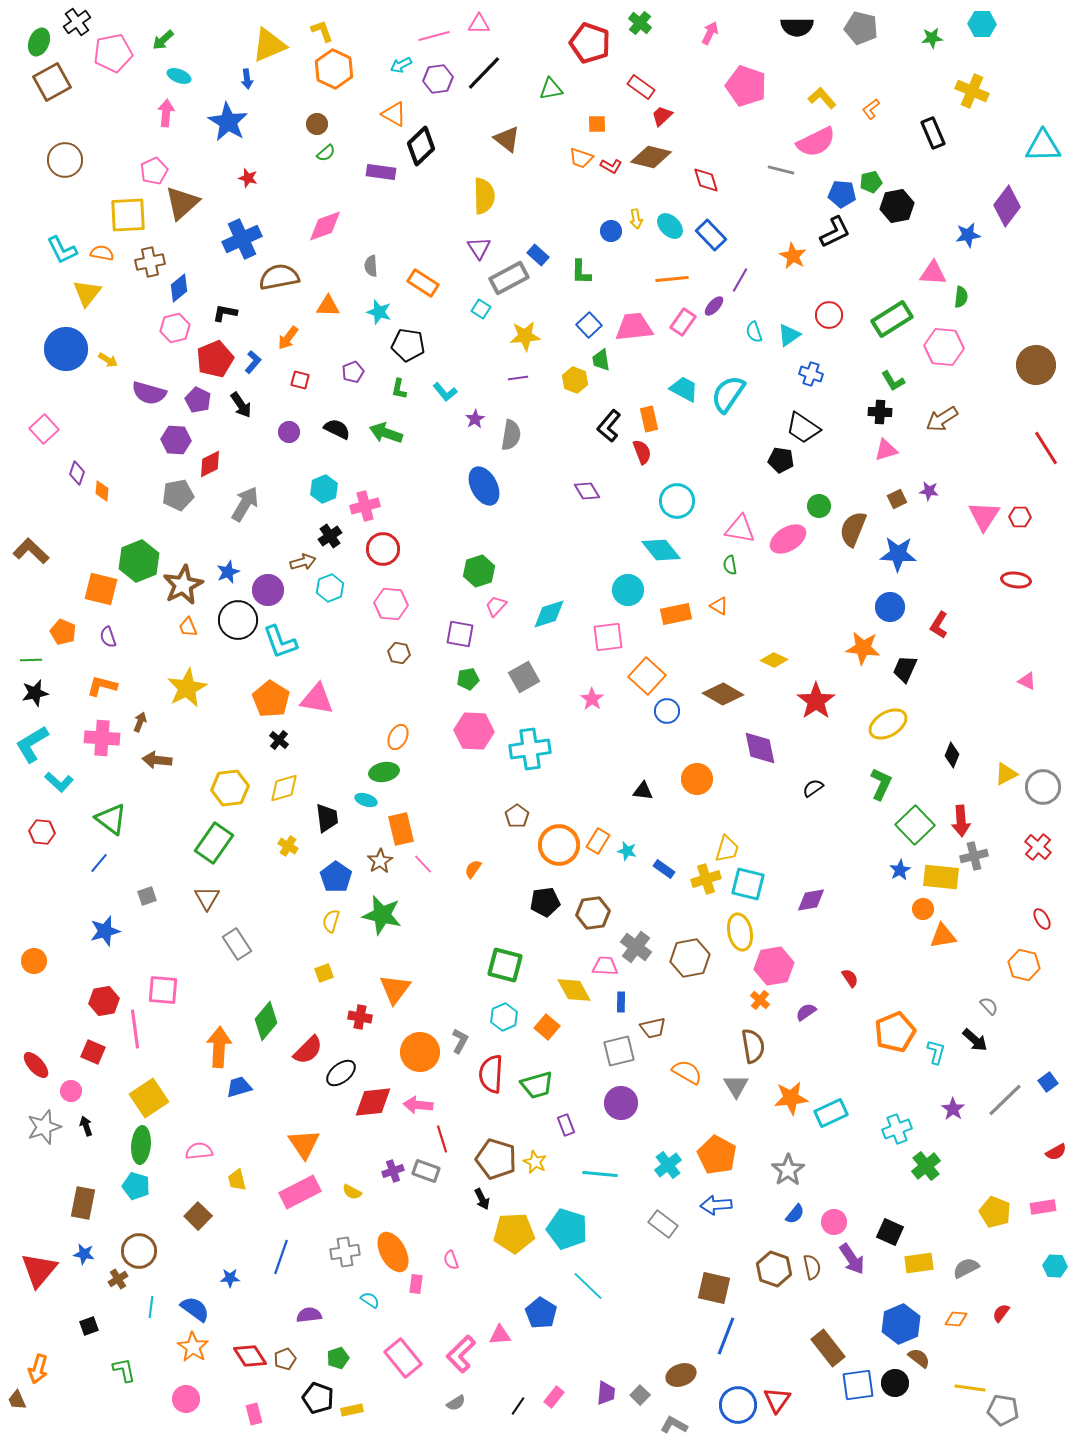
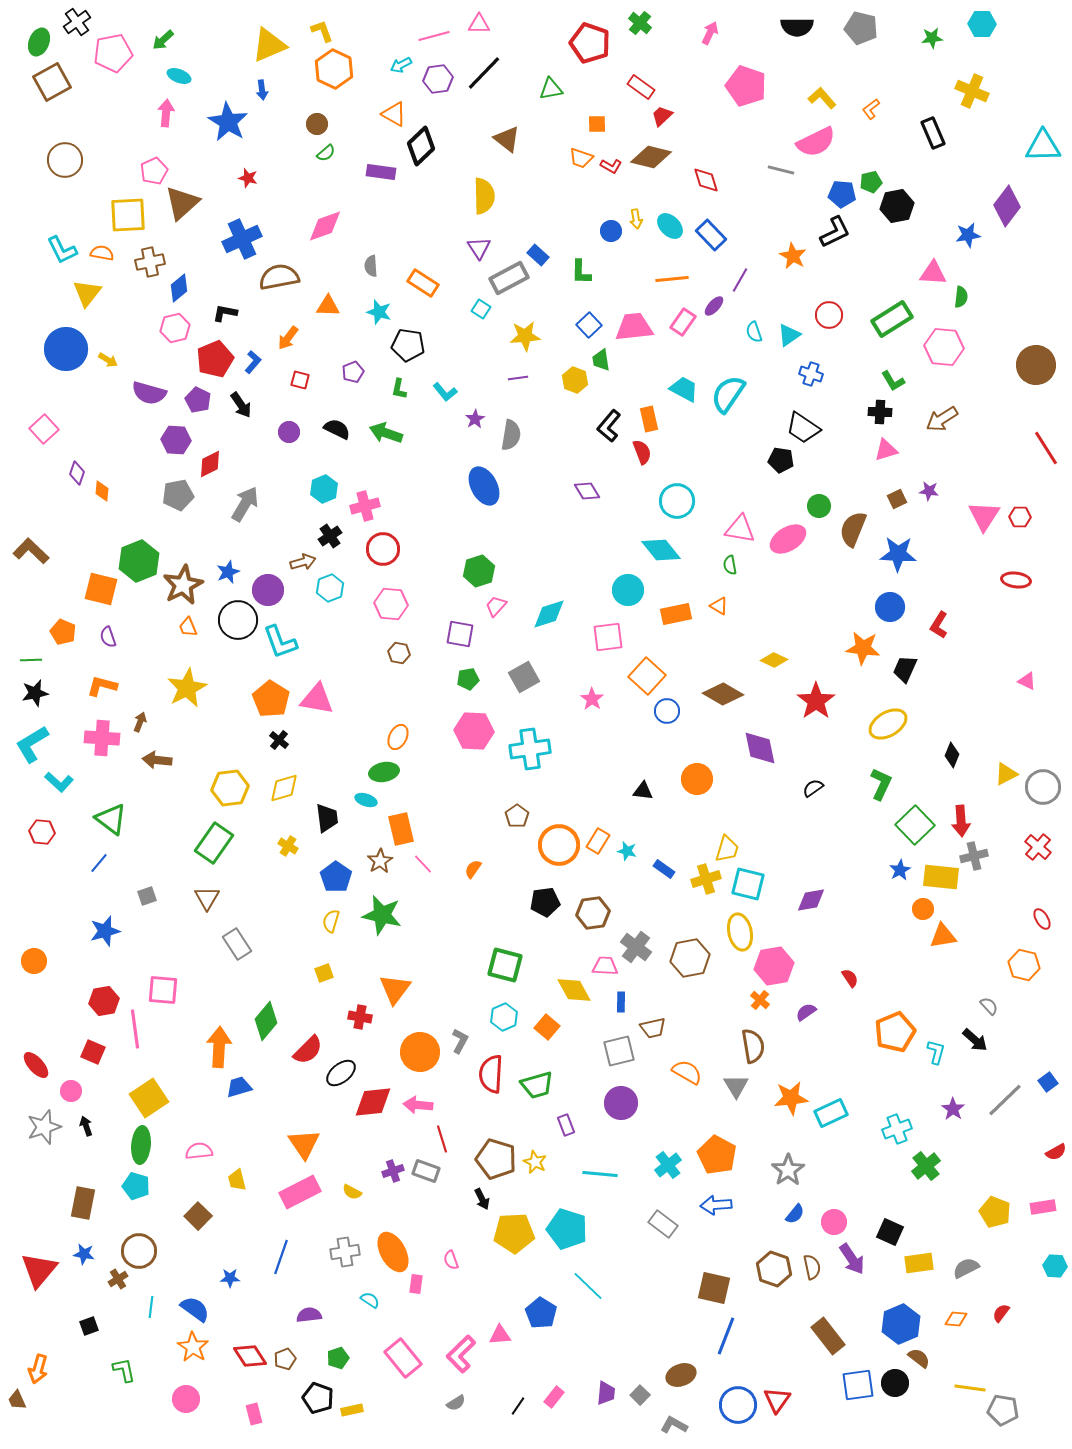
blue arrow at (247, 79): moved 15 px right, 11 px down
brown rectangle at (828, 1348): moved 12 px up
